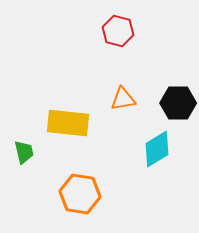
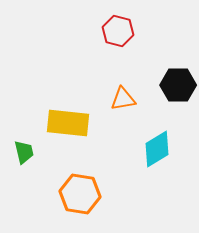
black hexagon: moved 18 px up
